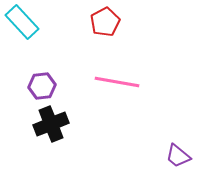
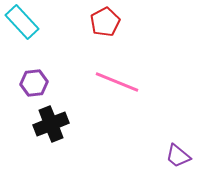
pink line: rotated 12 degrees clockwise
purple hexagon: moved 8 px left, 3 px up
